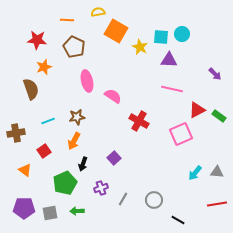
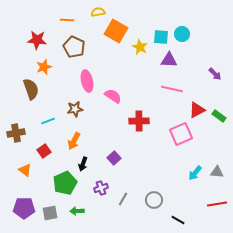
brown star: moved 2 px left, 8 px up
red cross: rotated 30 degrees counterclockwise
